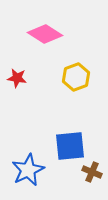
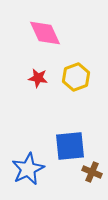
pink diamond: moved 1 px up; rotated 32 degrees clockwise
red star: moved 21 px right
blue star: moved 1 px up
